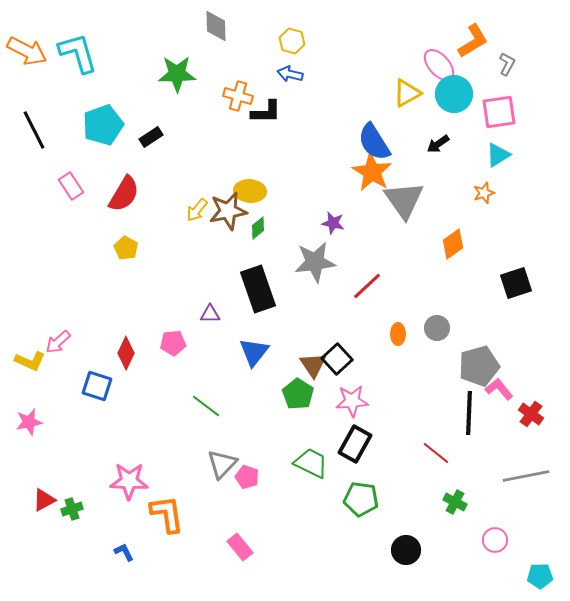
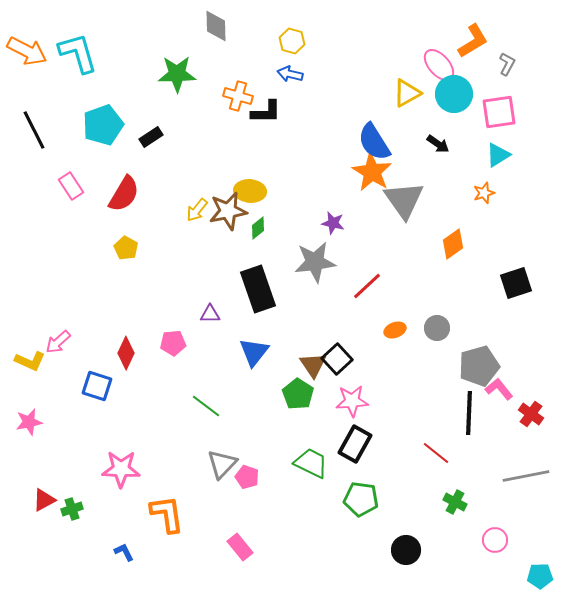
black arrow at (438, 144): rotated 110 degrees counterclockwise
orange ellipse at (398, 334): moved 3 px left, 4 px up; rotated 70 degrees clockwise
pink star at (129, 481): moved 8 px left, 12 px up
